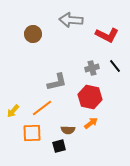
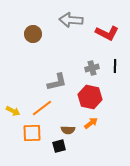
red L-shape: moved 2 px up
black line: rotated 40 degrees clockwise
yellow arrow: rotated 104 degrees counterclockwise
